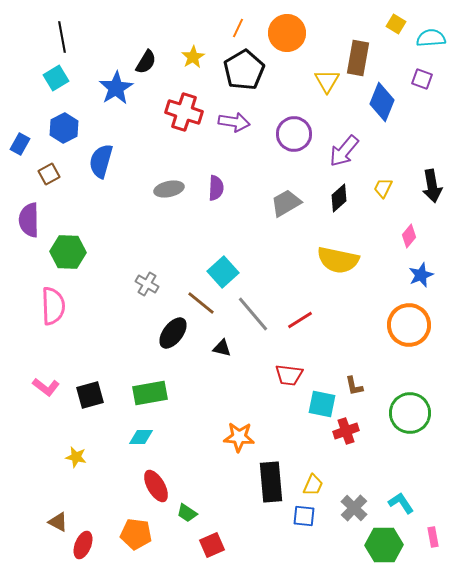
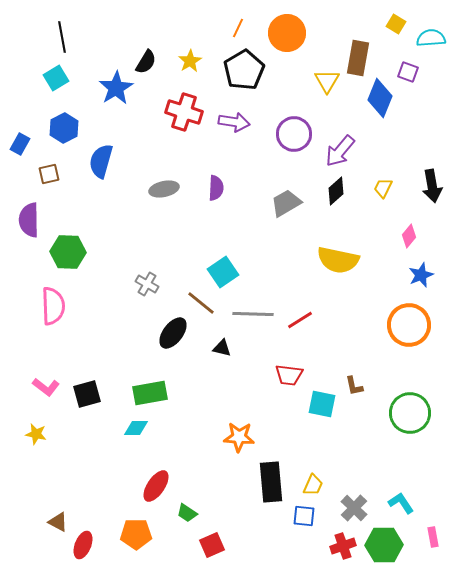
yellow star at (193, 57): moved 3 px left, 4 px down
purple square at (422, 79): moved 14 px left, 7 px up
blue diamond at (382, 102): moved 2 px left, 4 px up
purple arrow at (344, 151): moved 4 px left
brown square at (49, 174): rotated 15 degrees clockwise
gray ellipse at (169, 189): moved 5 px left
black diamond at (339, 198): moved 3 px left, 7 px up
cyan square at (223, 272): rotated 8 degrees clockwise
gray line at (253, 314): rotated 48 degrees counterclockwise
black square at (90, 395): moved 3 px left, 1 px up
red cross at (346, 431): moved 3 px left, 115 px down
cyan diamond at (141, 437): moved 5 px left, 9 px up
yellow star at (76, 457): moved 40 px left, 23 px up
red ellipse at (156, 486): rotated 64 degrees clockwise
orange pentagon at (136, 534): rotated 8 degrees counterclockwise
